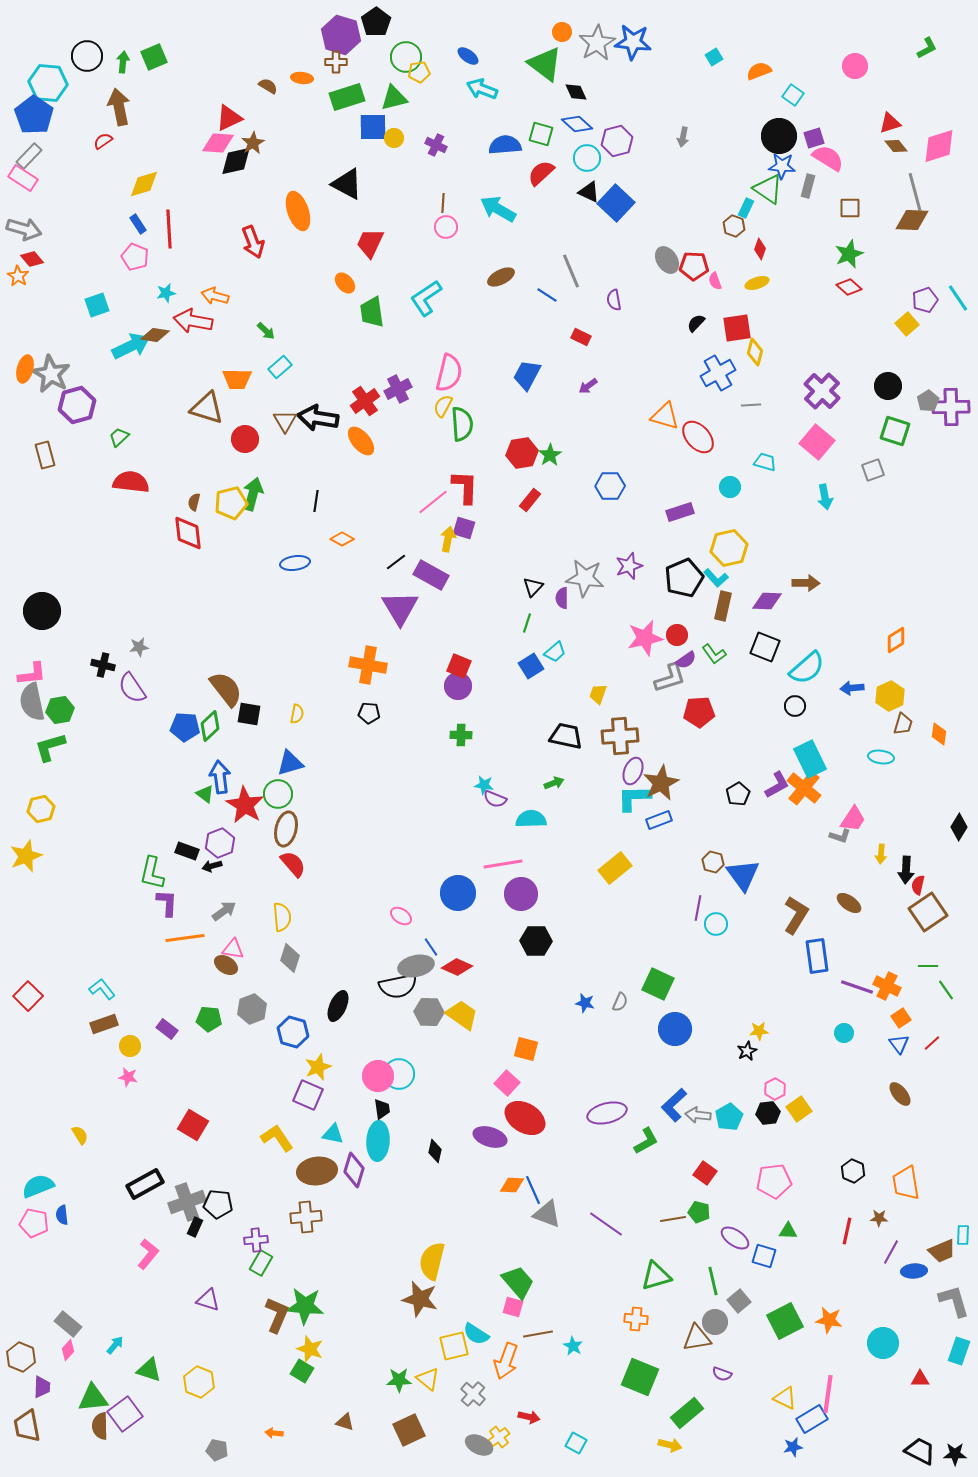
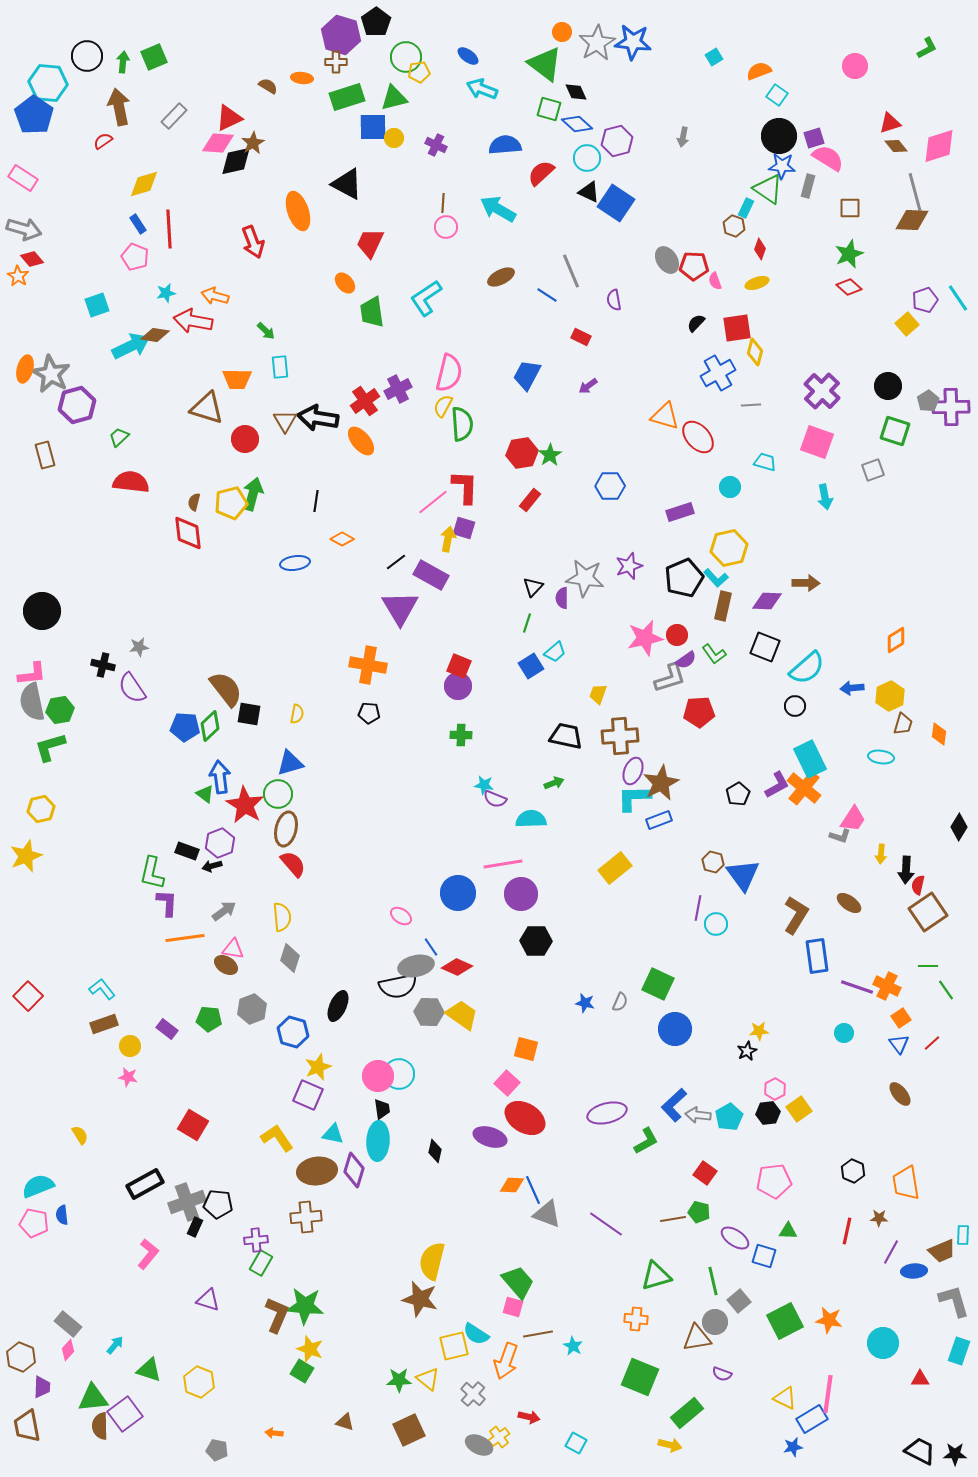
cyan square at (793, 95): moved 16 px left
green square at (541, 134): moved 8 px right, 25 px up
gray rectangle at (29, 156): moved 145 px right, 40 px up
blue square at (616, 203): rotated 9 degrees counterclockwise
cyan rectangle at (280, 367): rotated 55 degrees counterclockwise
pink square at (817, 442): rotated 20 degrees counterclockwise
